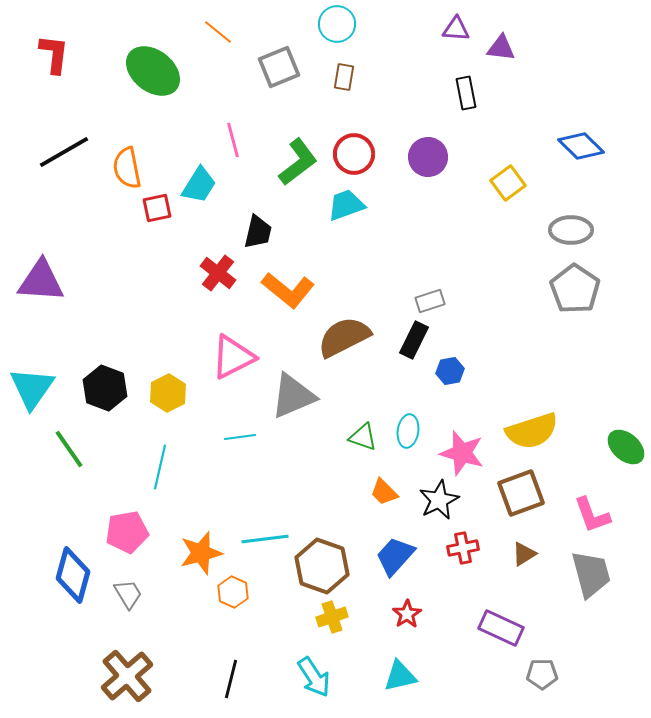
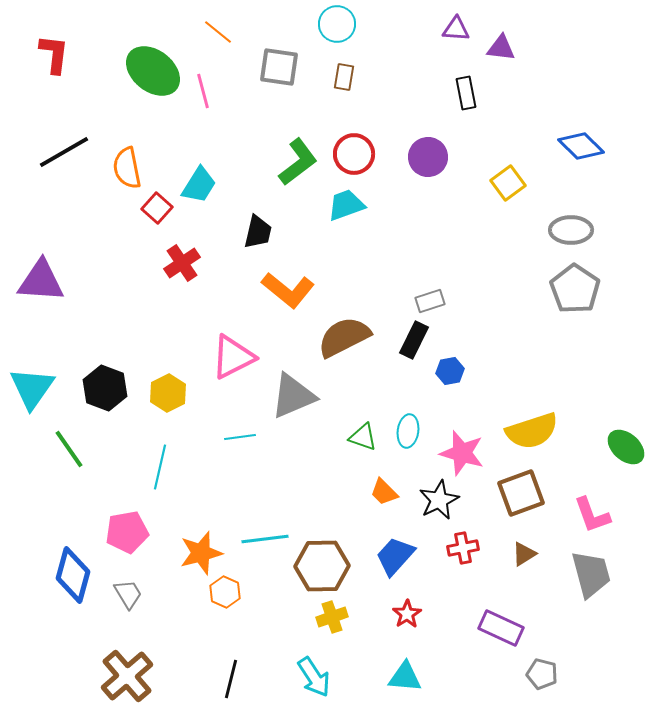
gray square at (279, 67): rotated 30 degrees clockwise
pink line at (233, 140): moved 30 px left, 49 px up
red square at (157, 208): rotated 36 degrees counterclockwise
red cross at (218, 273): moved 36 px left, 10 px up; rotated 18 degrees clockwise
brown hexagon at (322, 566): rotated 20 degrees counterclockwise
orange hexagon at (233, 592): moved 8 px left
gray pentagon at (542, 674): rotated 16 degrees clockwise
cyan triangle at (400, 676): moved 5 px right, 1 px down; rotated 18 degrees clockwise
